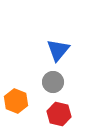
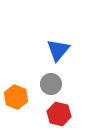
gray circle: moved 2 px left, 2 px down
orange hexagon: moved 4 px up
